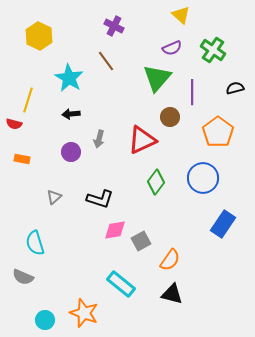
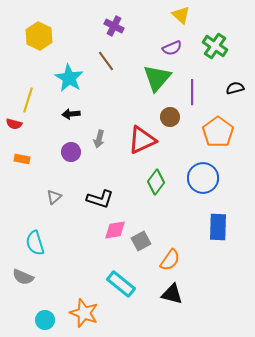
green cross: moved 2 px right, 4 px up
blue rectangle: moved 5 px left, 3 px down; rotated 32 degrees counterclockwise
